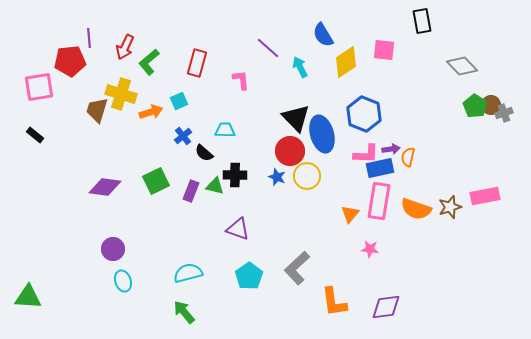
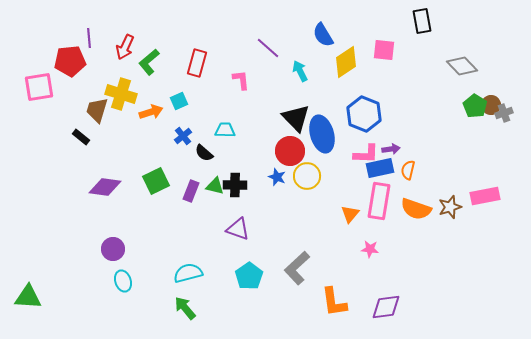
cyan arrow at (300, 67): moved 4 px down
black rectangle at (35, 135): moved 46 px right, 2 px down
orange semicircle at (408, 157): moved 13 px down
black cross at (235, 175): moved 10 px down
green arrow at (184, 312): moved 1 px right, 4 px up
